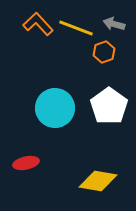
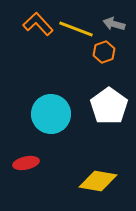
yellow line: moved 1 px down
cyan circle: moved 4 px left, 6 px down
